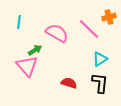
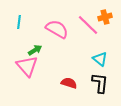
orange cross: moved 4 px left
pink line: moved 1 px left, 4 px up
pink semicircle: moved 4 px up
cyan triangle: rotated 49 degrees counterclockwise
